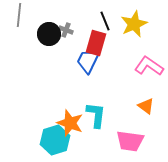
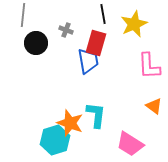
gray line: moved 4 px right
black line: moved 2 px left, 7 px up; rotated 12 degrees clockwise
black circle: moved 13 px left, 9 px down
blue trapezoid: rotated 144 degrees clockwise
pink L-shape: rotated 128 degrees counterclockwise
orange triangle: moved 8 px right
pink trapezoid: moved 3 px down; rotated 24 degrees clockwise
